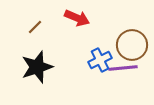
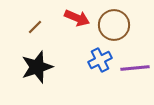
brown circle: moved 18 px left, 20 px up
purple line: moved 12 px right
